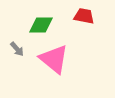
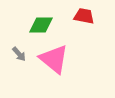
gray arrow: moved 2 px right, 5 px down
